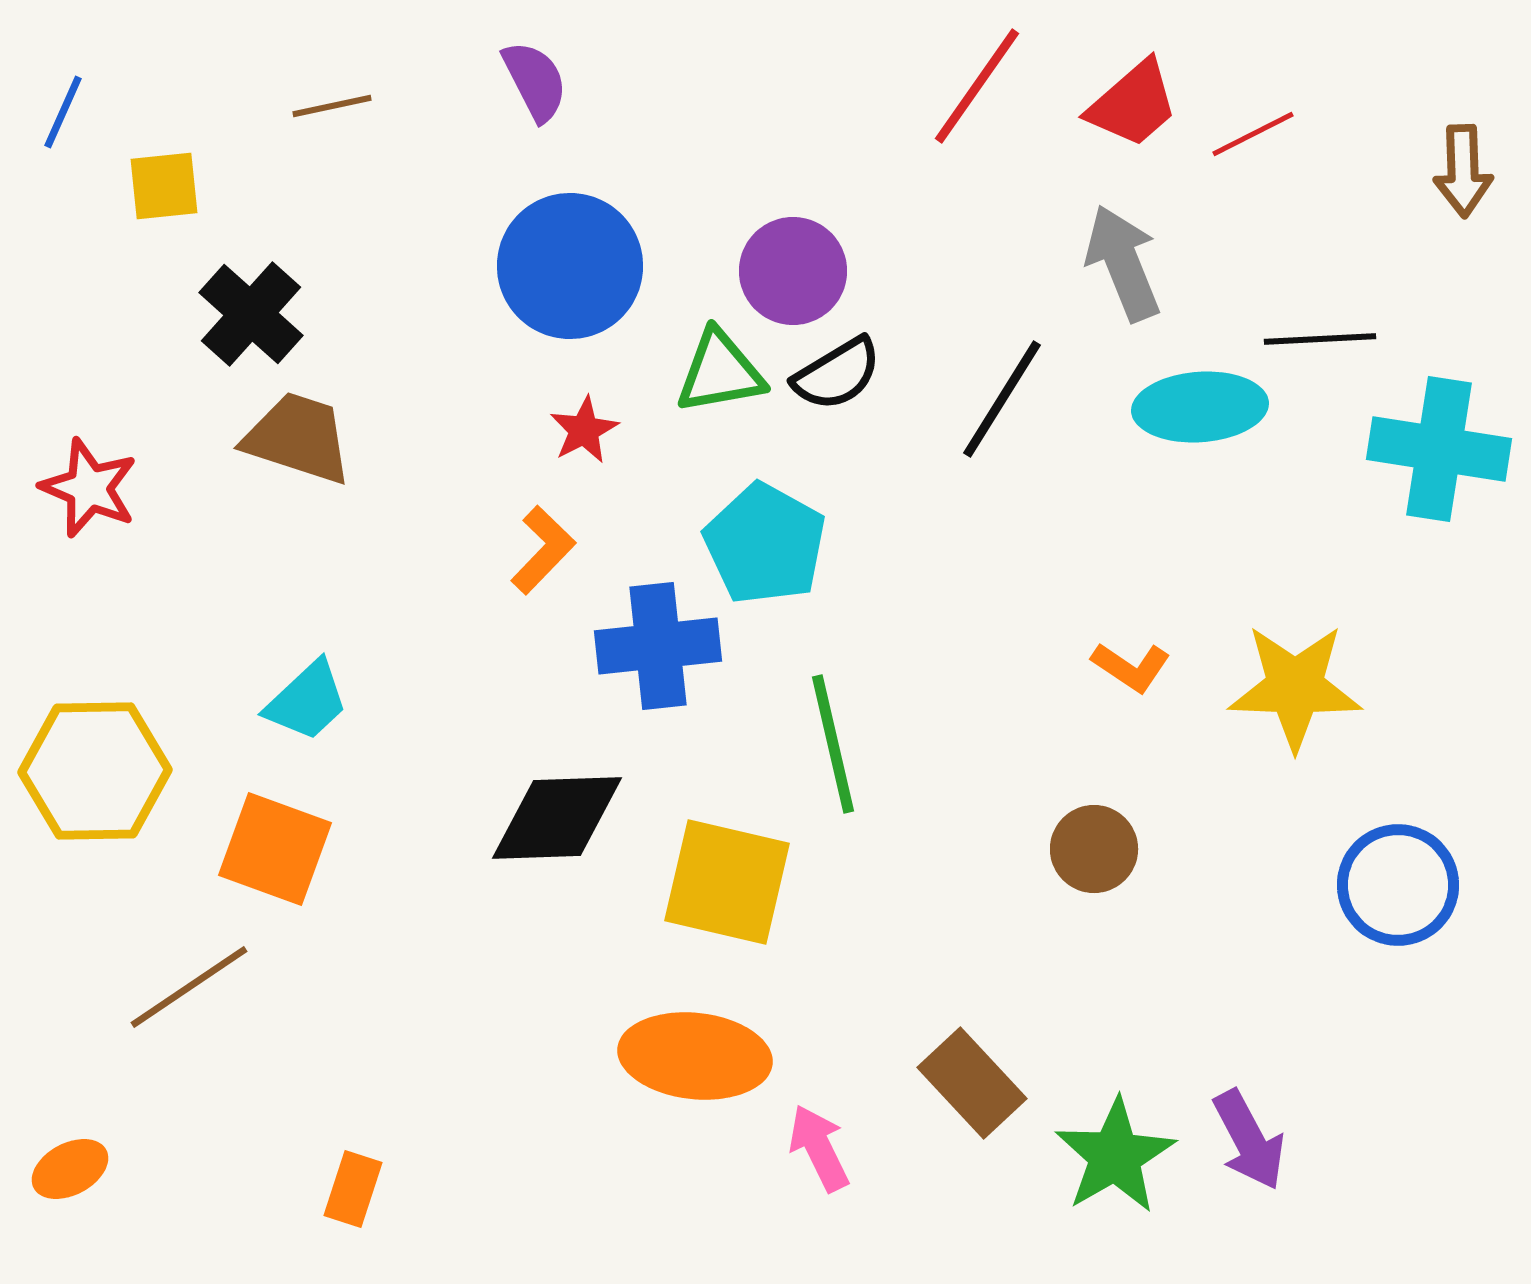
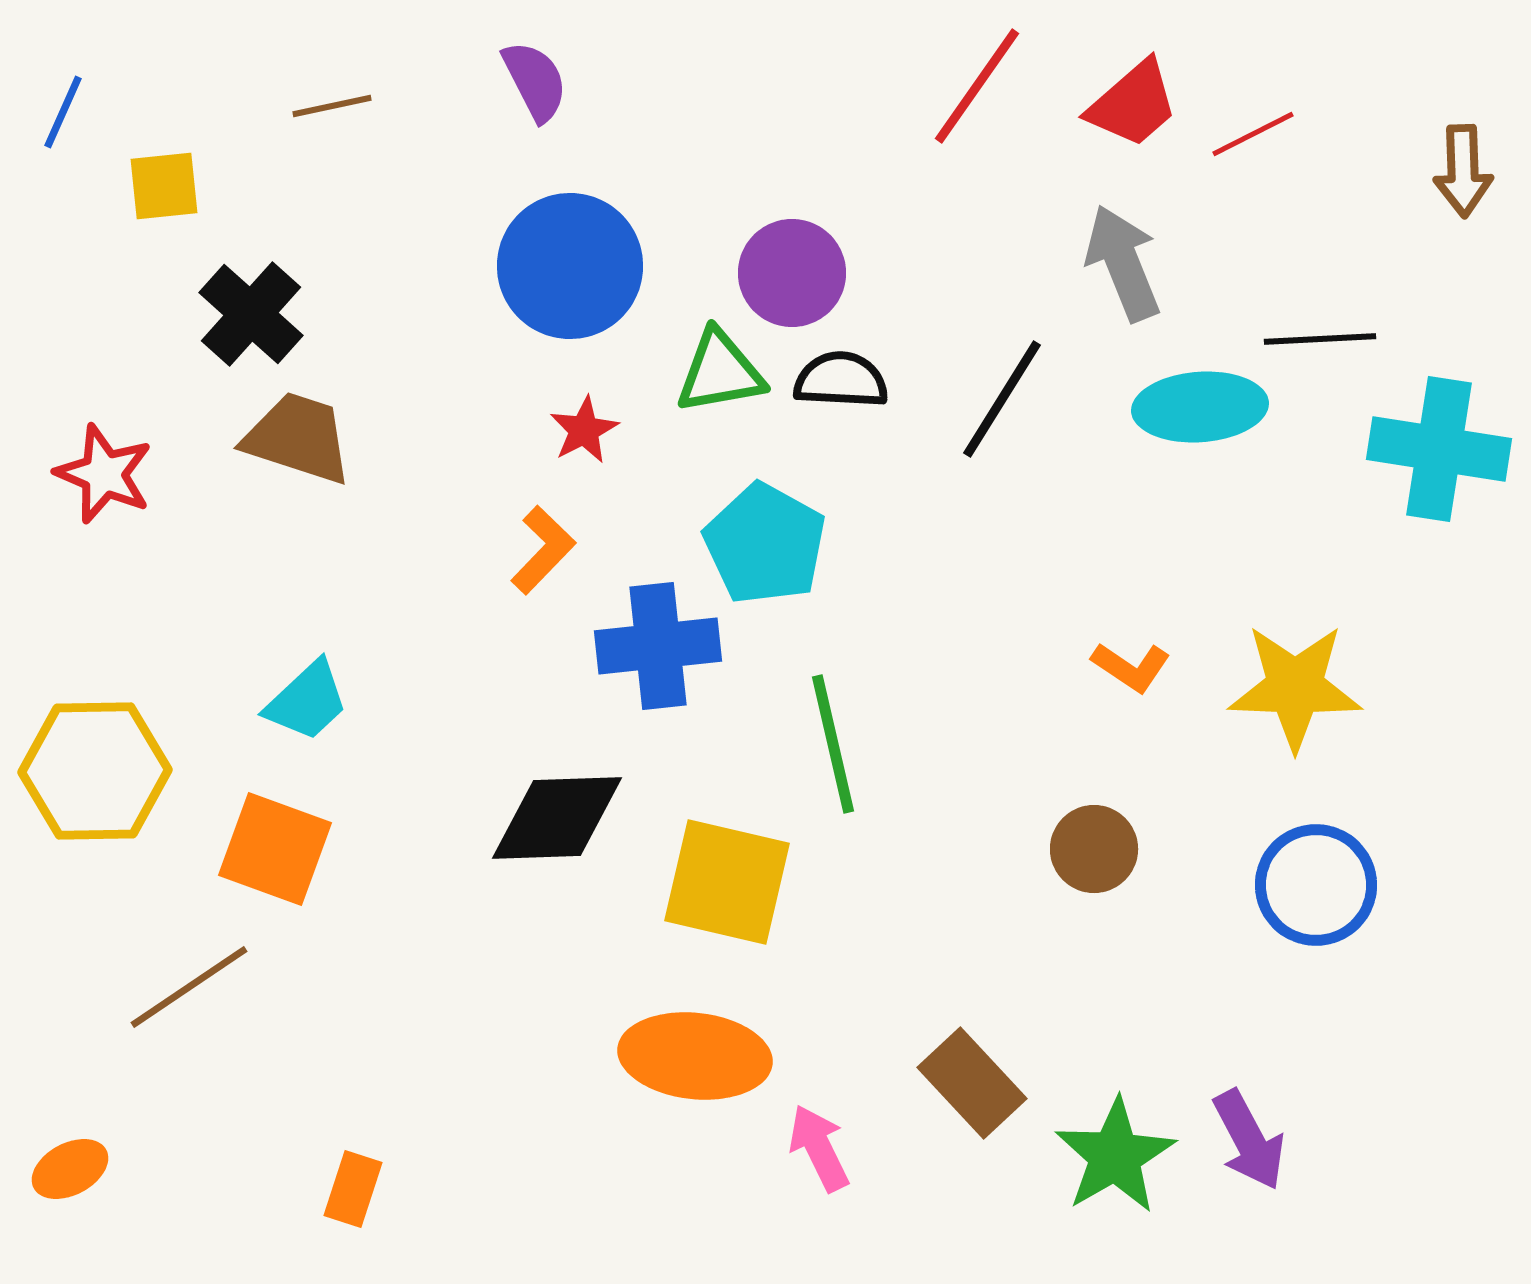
purple circle at (793, 271): moved 1 px left, 2 px down
black semicircle at (837, 374): moved 4 px right, 6 px down; rotated 146 degrees counterclockwise
red star at (89, 488): moved 15 px right, 14 px up
blue circle at (1398, 885): moved 82 px left
